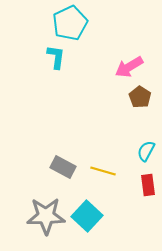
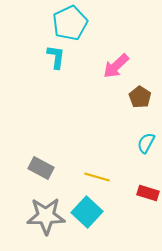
pink arrow: moved 13 px left, 1 px up; rotated 12 degrees counterclockwise
cyan semicircle: moved 8 px up
gray rectangle: moved 22 px left, 1 px down
yellow line: moved 6 px left, 6 px down
red rectangle: moved 8 px down; rotated 65 degrees counterclockwise
cyan square: moved 4 px up
